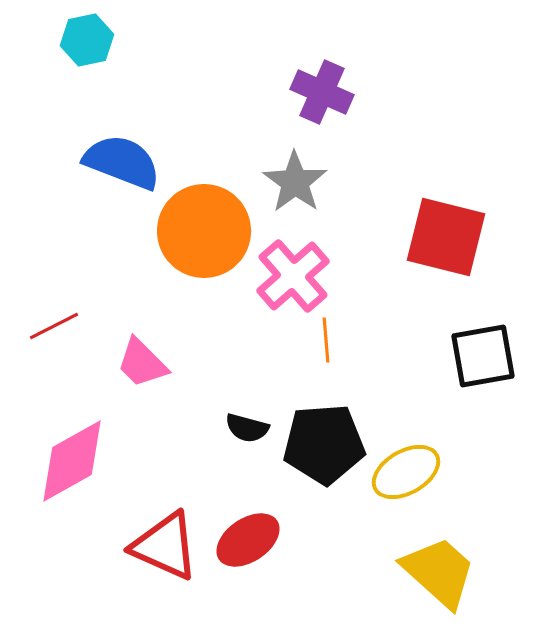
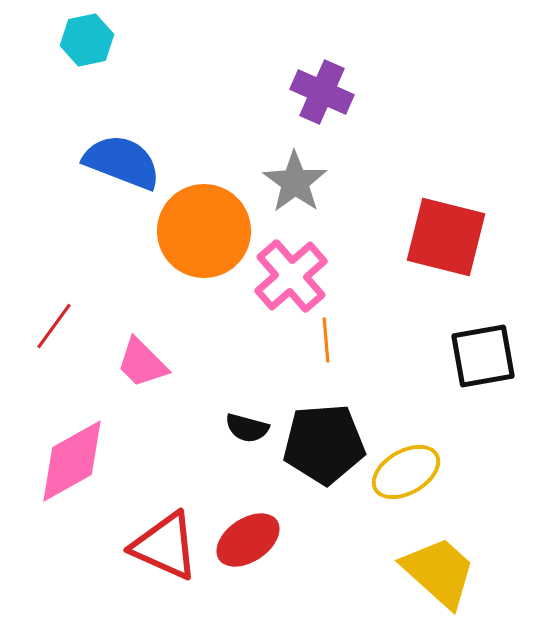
pink cross: moved 2 px left
red line: rotated 27 degrees counterclockwise
